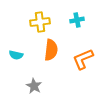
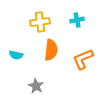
gray star: moved 2 px right
